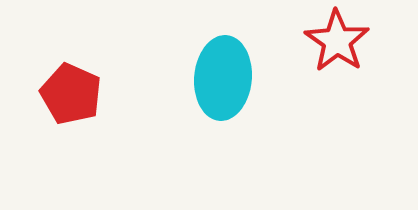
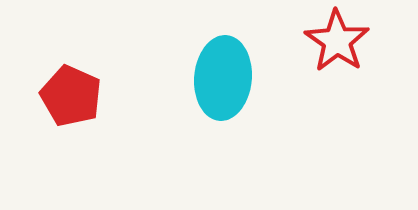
red pentagon: moved 2 px down
